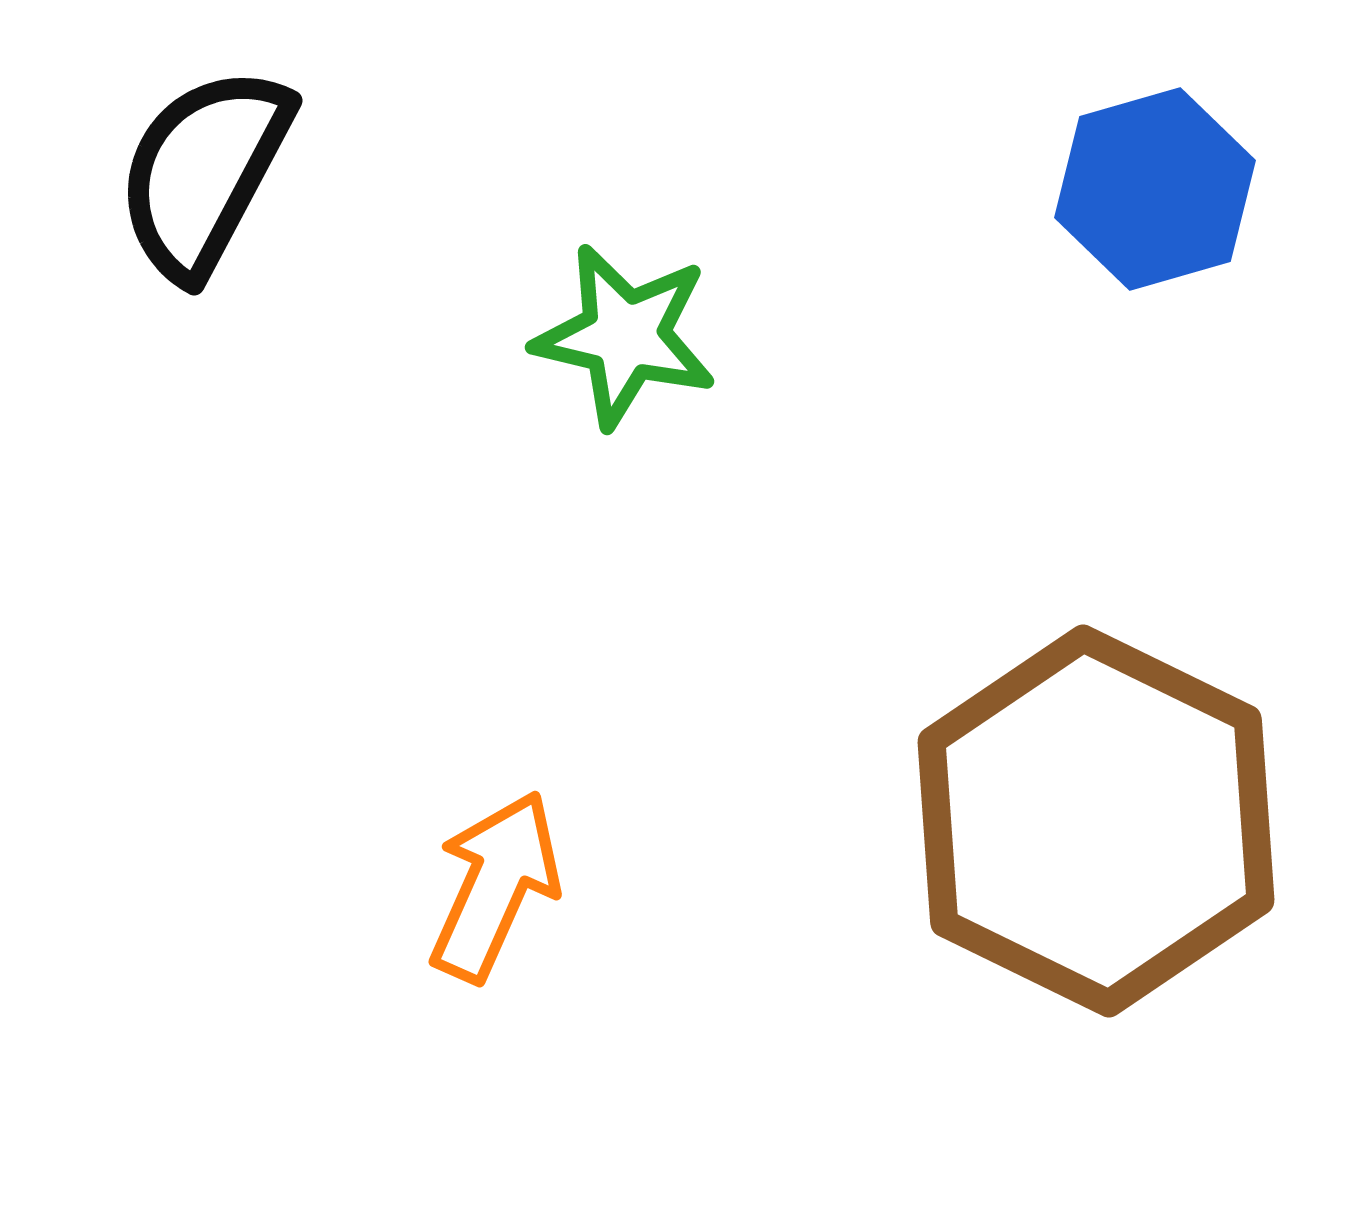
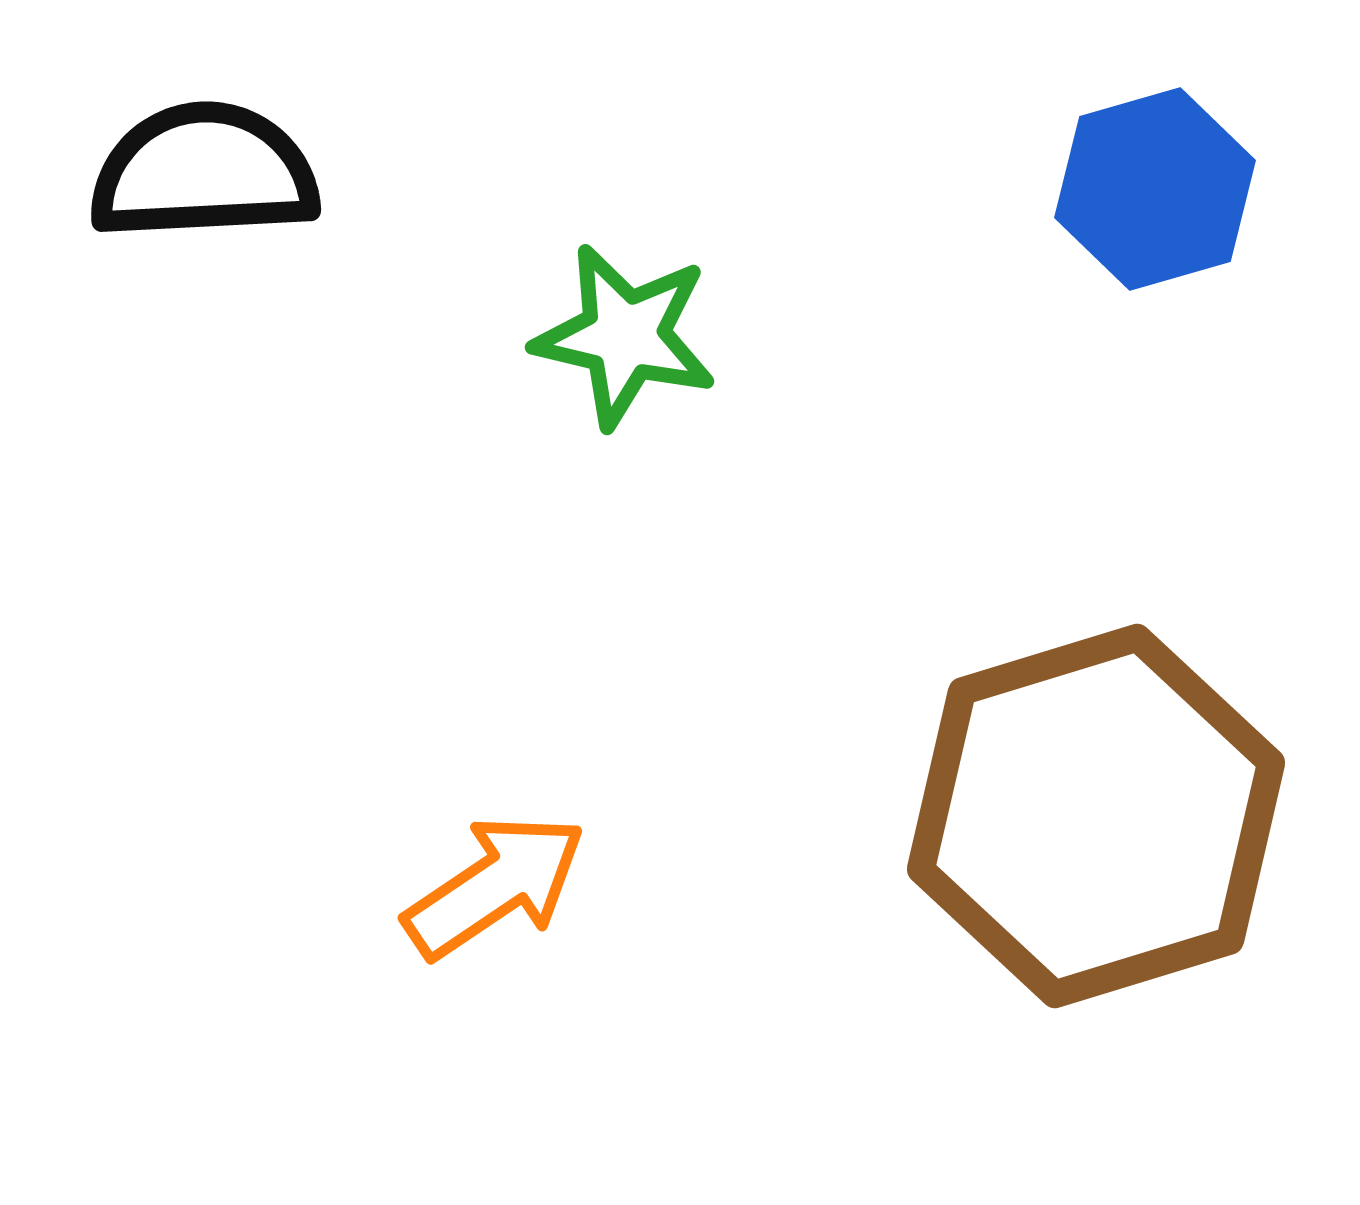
black semicircle: rotated 59 degrees clockwise
brown hexagon: moved 5 px up; rotated 17 degrees clockwise
orange arrow: rotated 32 degrees clockwise
